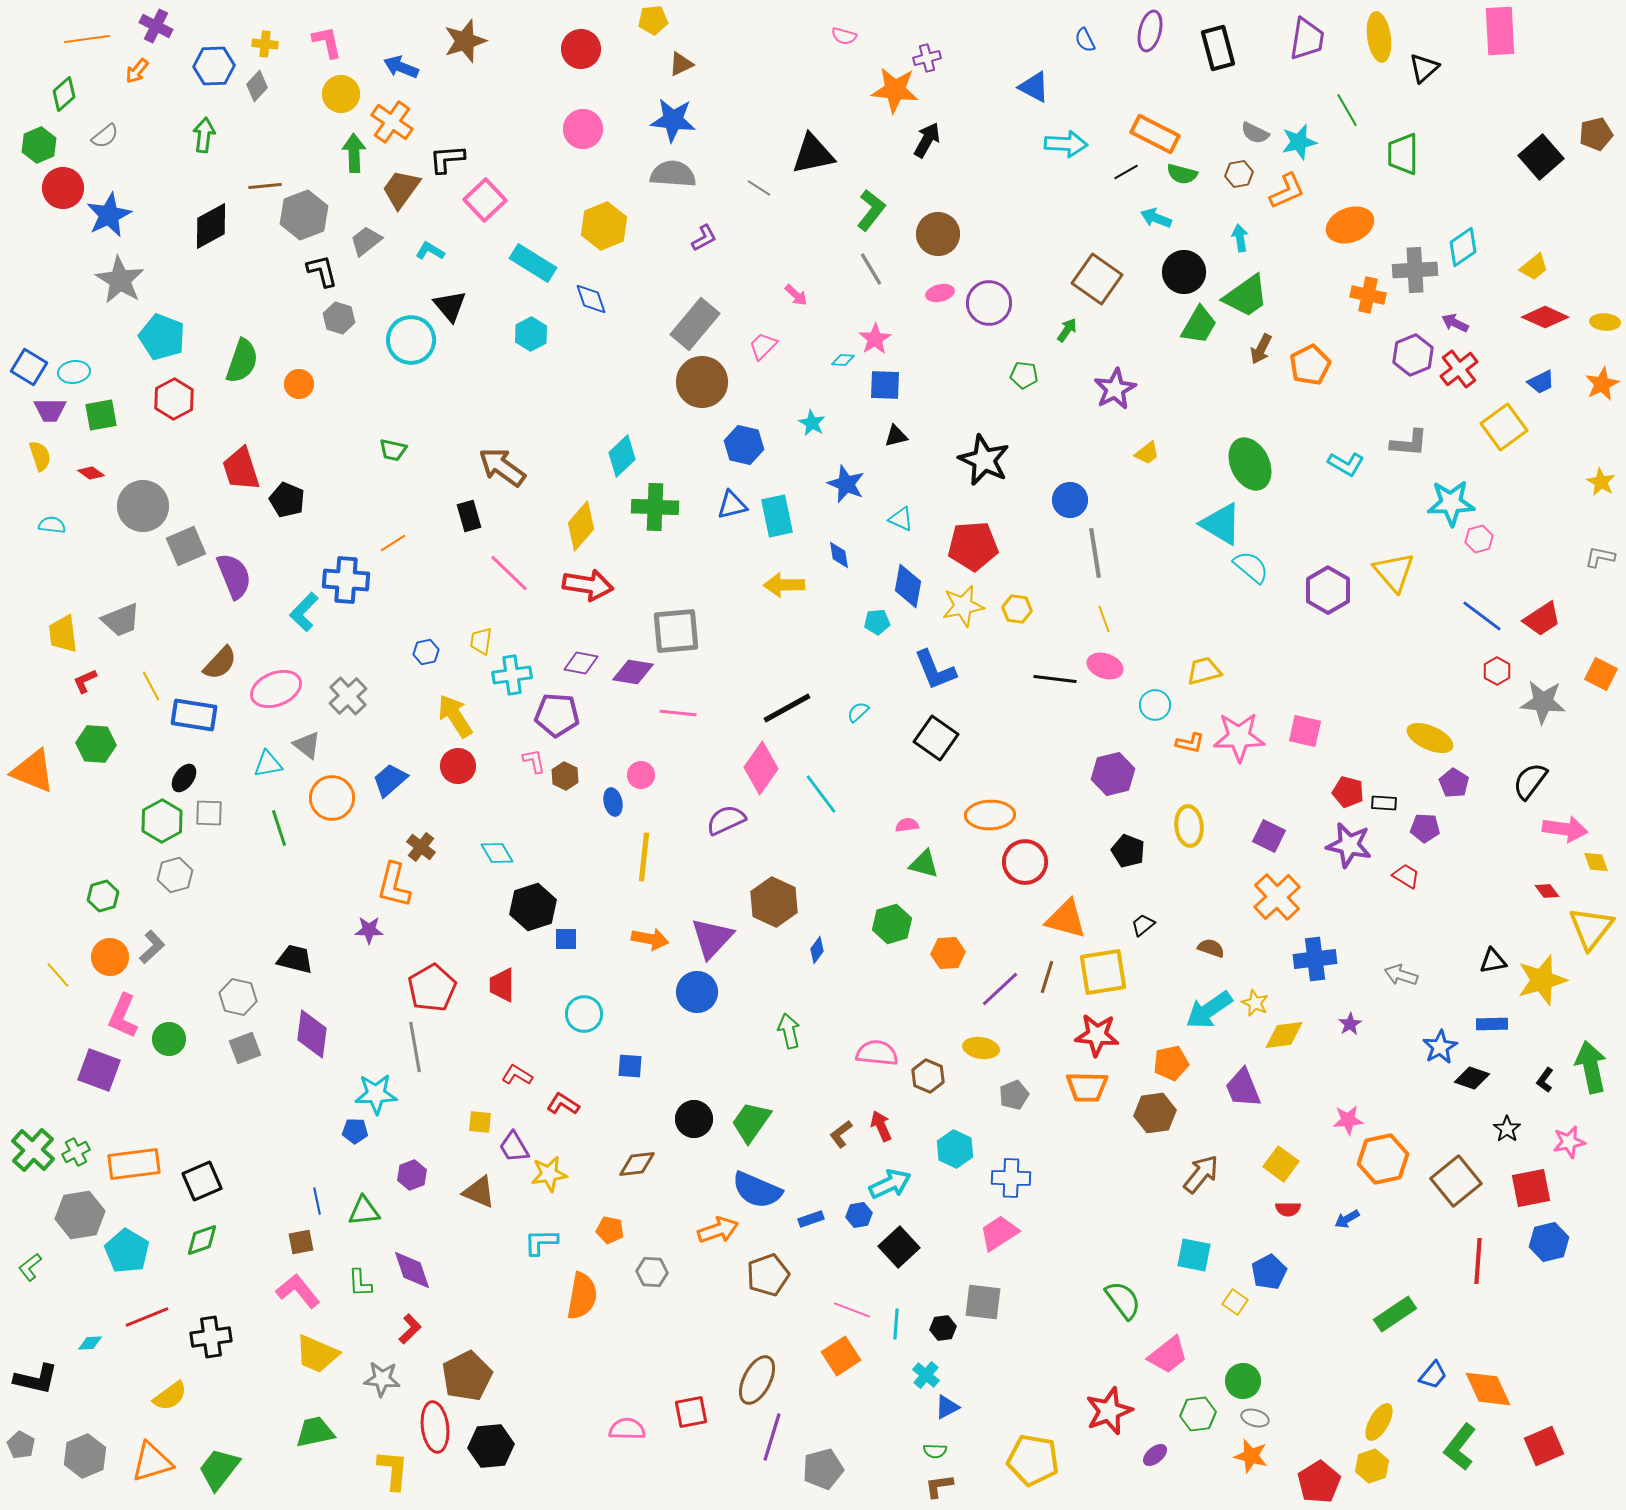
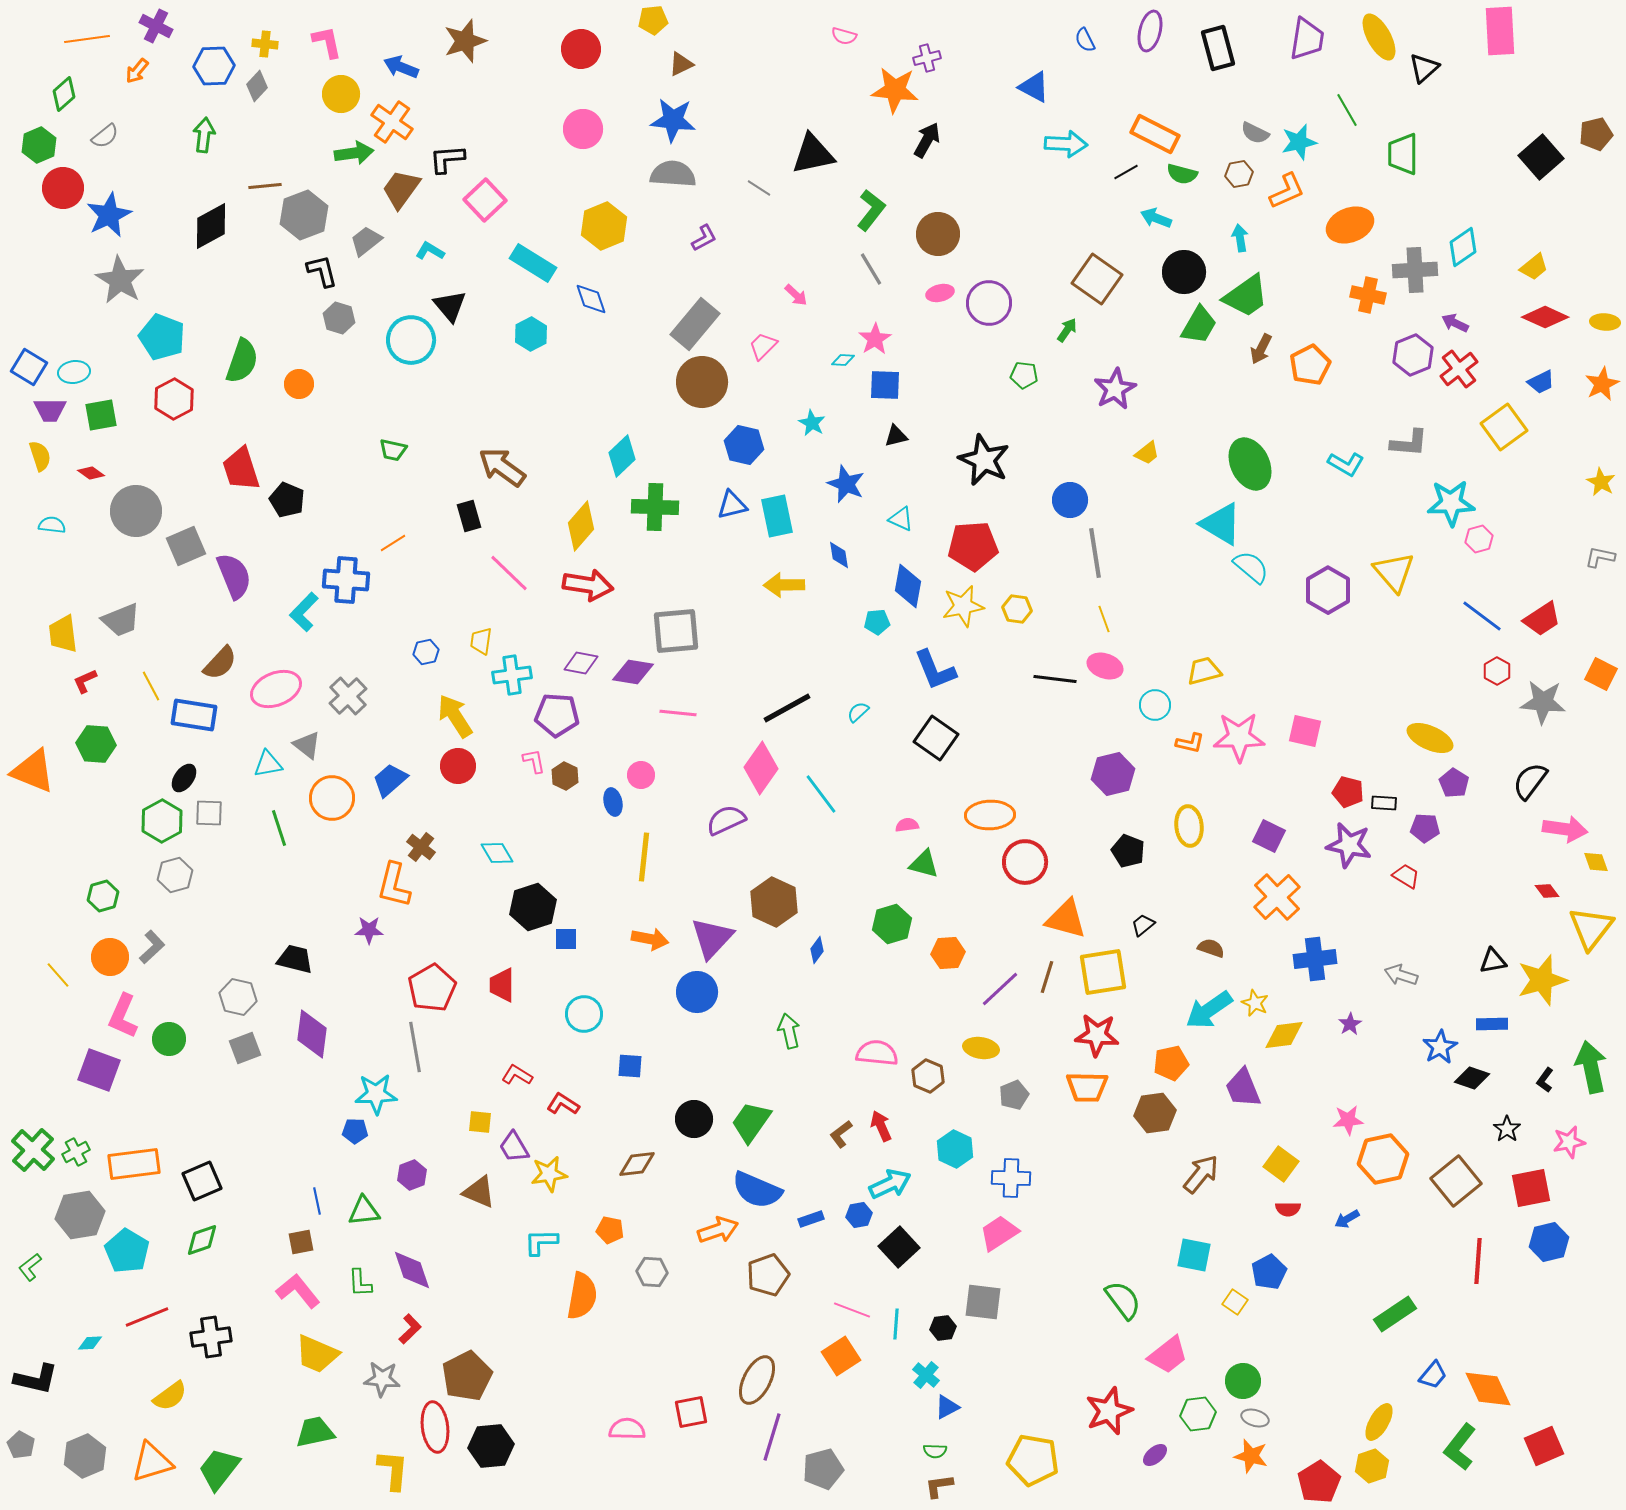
yellow ellipse at (1379, 37): rotated 21 degrees counterclockwise
green arrow at (354, 153): rotated 84 degrees clockwise
gray circle at (143, 506): moved 7 px left, 5 px down
